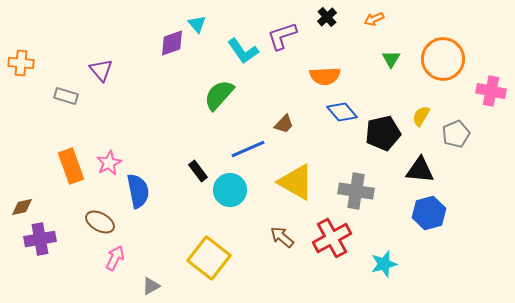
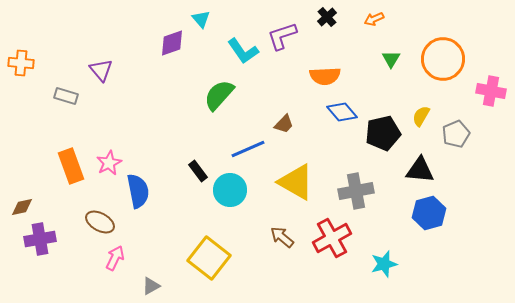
cyan triangle: moved 4 px right, 5 px up
gray cross: rotated 20 degrees counterclockwise
